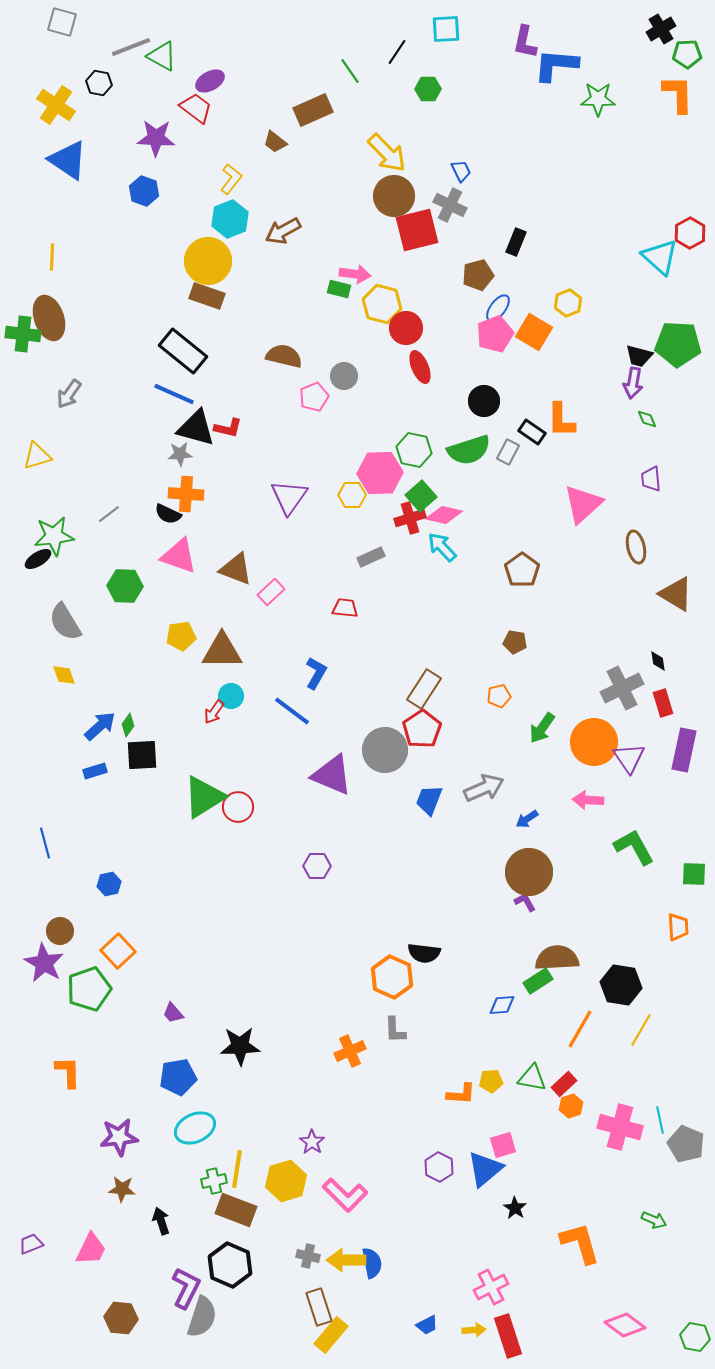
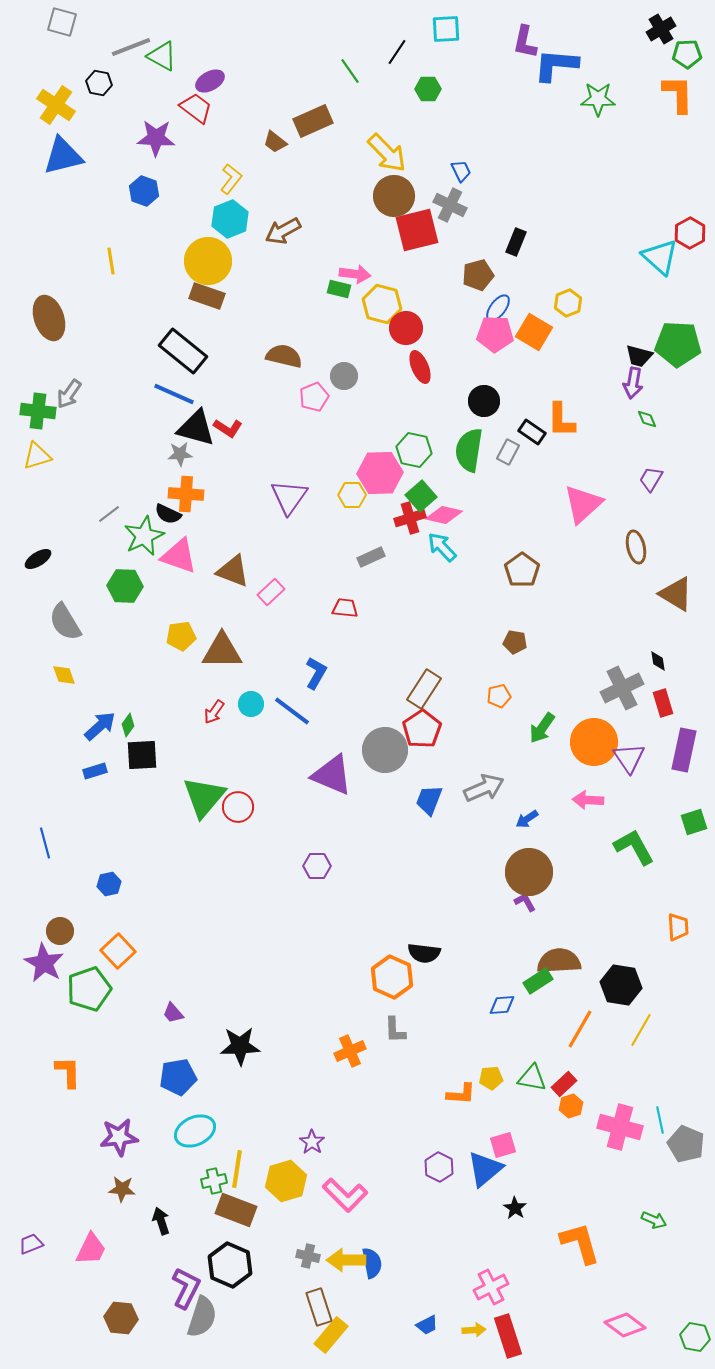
brown rectangle at (313, 110): moved 11 px down
blue triangle at (68, 160): moved 5 px left, 4 px up; rotated 48 degrees counterclockwise
yellow line at (52, 257): moved 59 px right, 4 px down; rotated 12 degrees counterclockwise
green cross at (23, 334): moved 15 px right, 77 px down
pink pentagon at (495, 334): rotated 24 degrees clockwise
red L-shape at (228, 428): rotated 20 degrees clockwise
green semicircle at (469, 450): rotated 117 degrees clockwise
purple trapezoid at (651, 479): rotated 36 degrees clockwise
green star at (54, 536): moved 90 px right; rotated 18 degrees counterclockwise
brown triangle at (236, 569): moved 3 px left, 2 px down
cyan circle at (231, 696): moved 20 px right, 8 px down
green triangle at (204, 797): rotated 18 degrees counterclockwise
green square at (694, 874): moved 52 px up; rotated 20 degrees counterclockwise
brown semicircle at (557, 958): moved 2 px right, 3 px down
yellow pentagon at (491, 1081): moved 3 px up
cyan ellipse at (195, 1128): moved 3 px down
